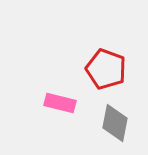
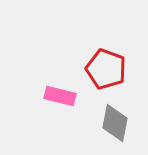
pink rectangle: moved 7 px up
